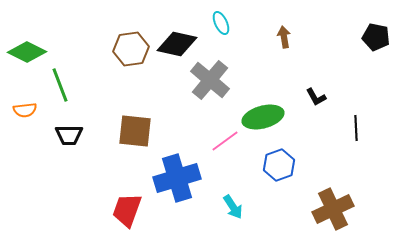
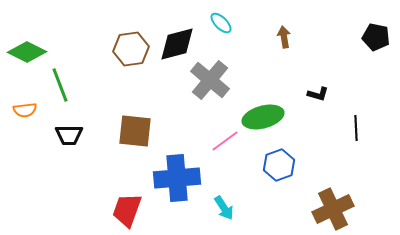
cyan ellipse: rotated 20 degrees counterclockwise
black diamond: rotated 27 degrees counterclockwise
black L-shape: moved 2 px right, 3 px up; rotated 45 degrees counterclockwise
blue cross: rotated 12 degrees clockwise
cyan arrow: moved 9 px left, 1 px down
